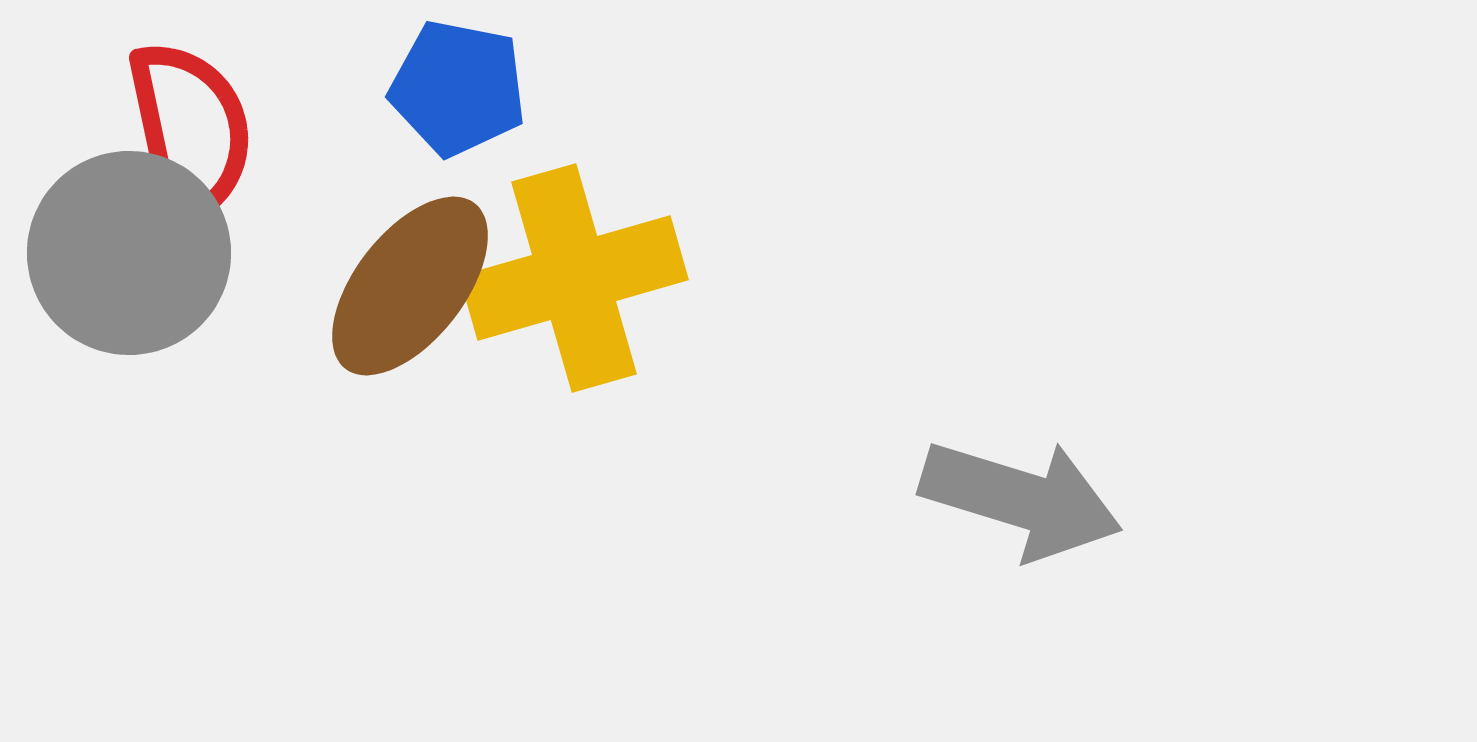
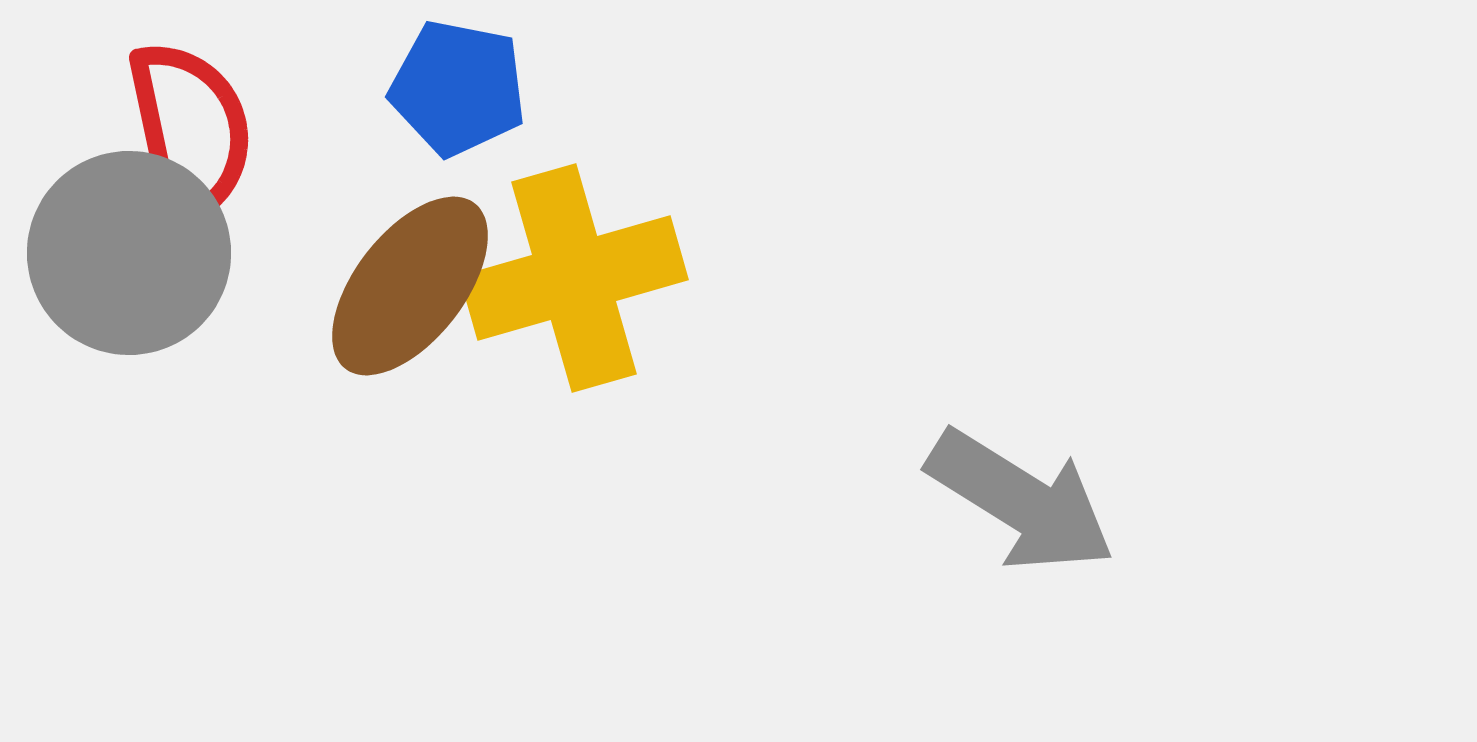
gray arrow: moved 2 px down; rotated 15 degrees clockwise
